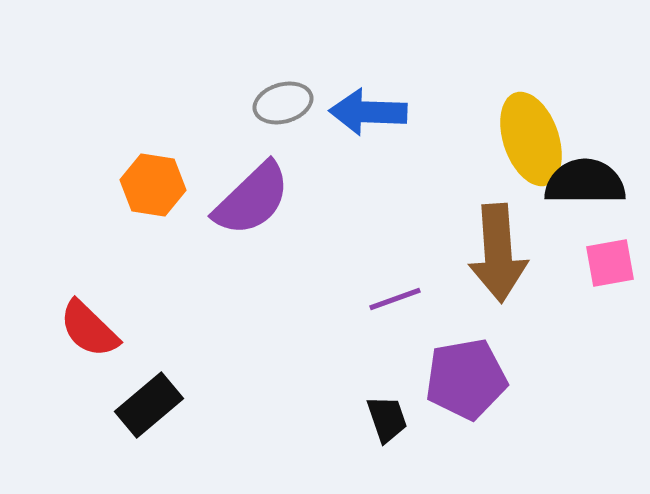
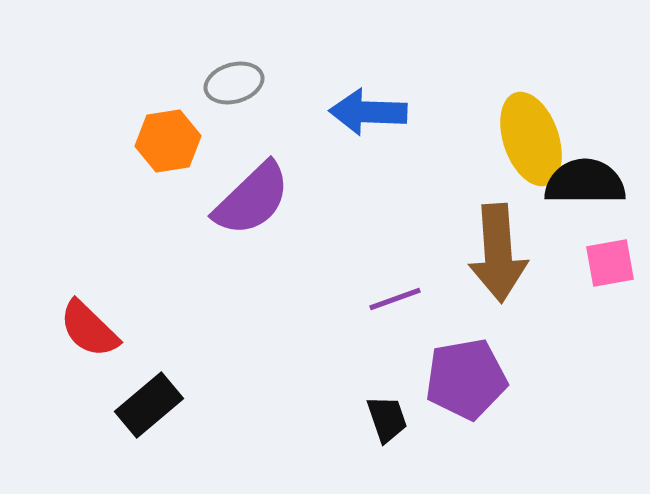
gray ellipse: moved 49 px left, 20 px up
orange hexagon: moved 15 px right, 44 px up; rotated 18 degrees counterclockwise
